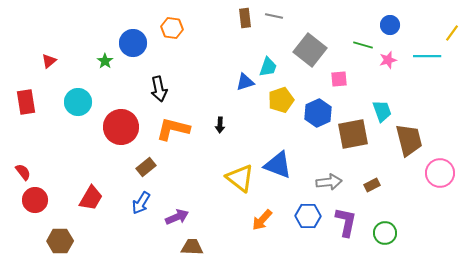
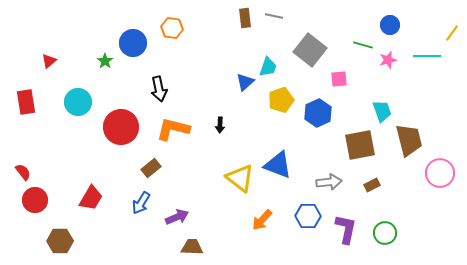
blue triangle at (245, 82): rotated 24 degrees counterclockwise
brown square at (353, 134): moved 7 px right, 11 px down
brown rectangle at (146, 167): moved 5 px right, 1 px down
purple L-shape at (346, 222): moved 7 px down
